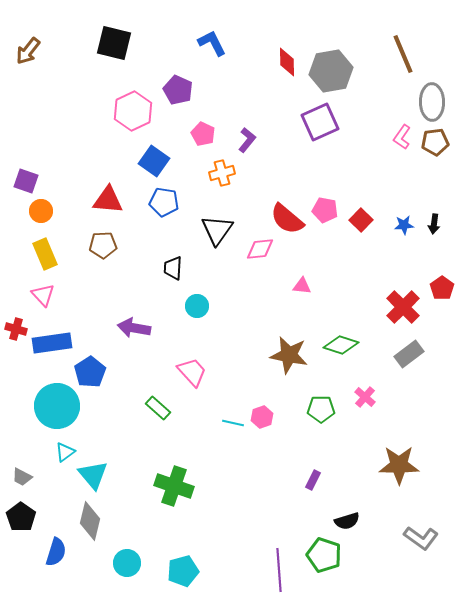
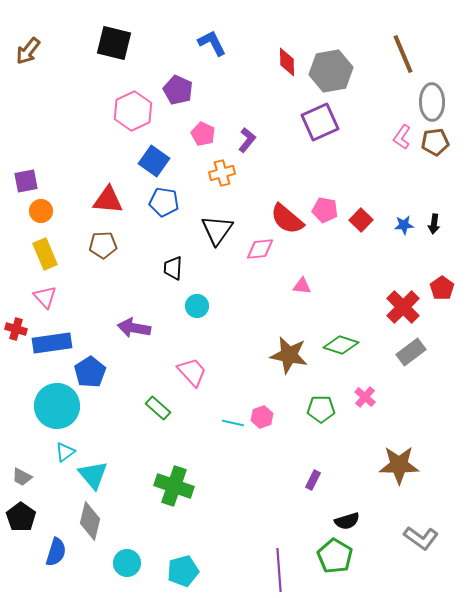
purple square at (26, 181): rotated 30 degrees counterclockwise
pink triangle at (43, 295): moved 2 px right, 2 px down
gray rectangle at (409, 354): moved 2 px right, 2 px up
green pentagon at (324, 555): moved 11 px right, 1 px down; rotated 12 degrees clockwise
